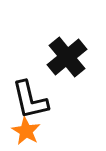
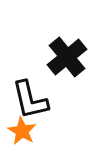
orange star: moved 4 px left
